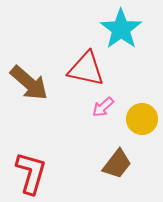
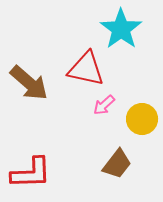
pink arrow: moved 1 px right, 2 px up
red L-shape: rotated 72 degrees clockwise
